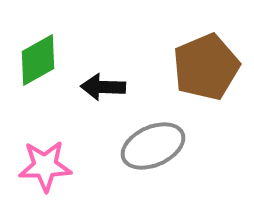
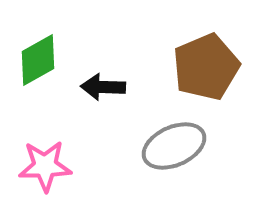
gray ellipse: moved 21 px right
